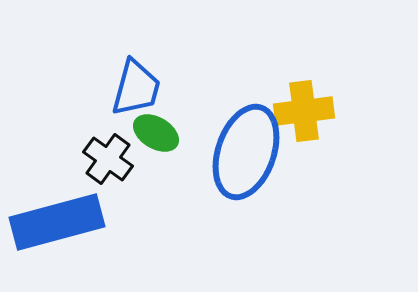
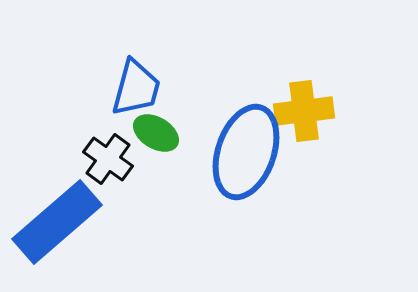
blue rectangle: rotated 26 degrees counterclockwise
